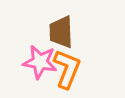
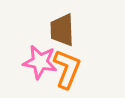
brown trapezoid: moved 1 px right, 2 px up
